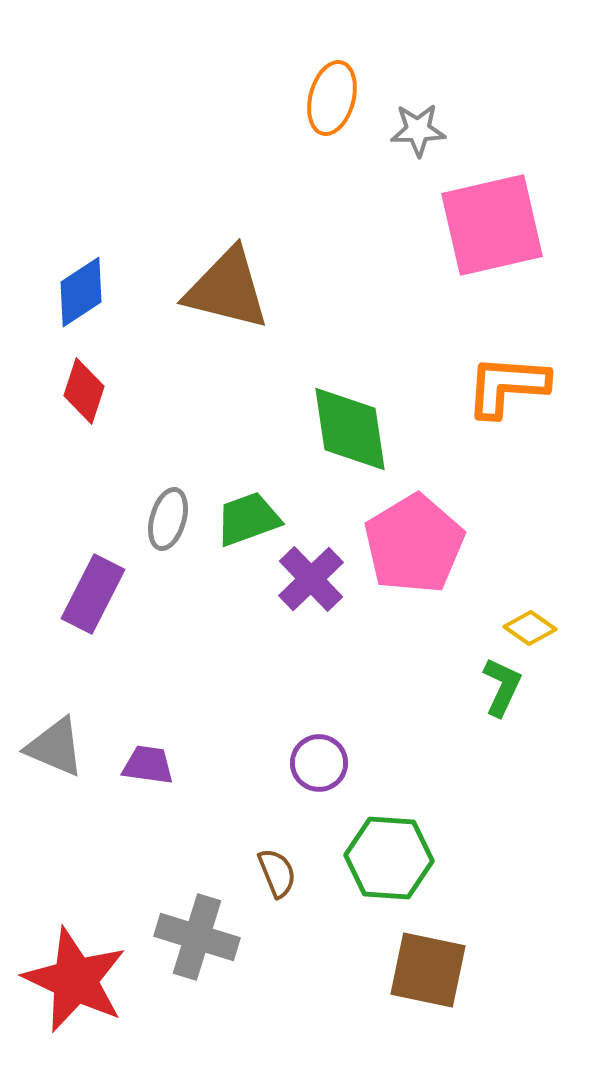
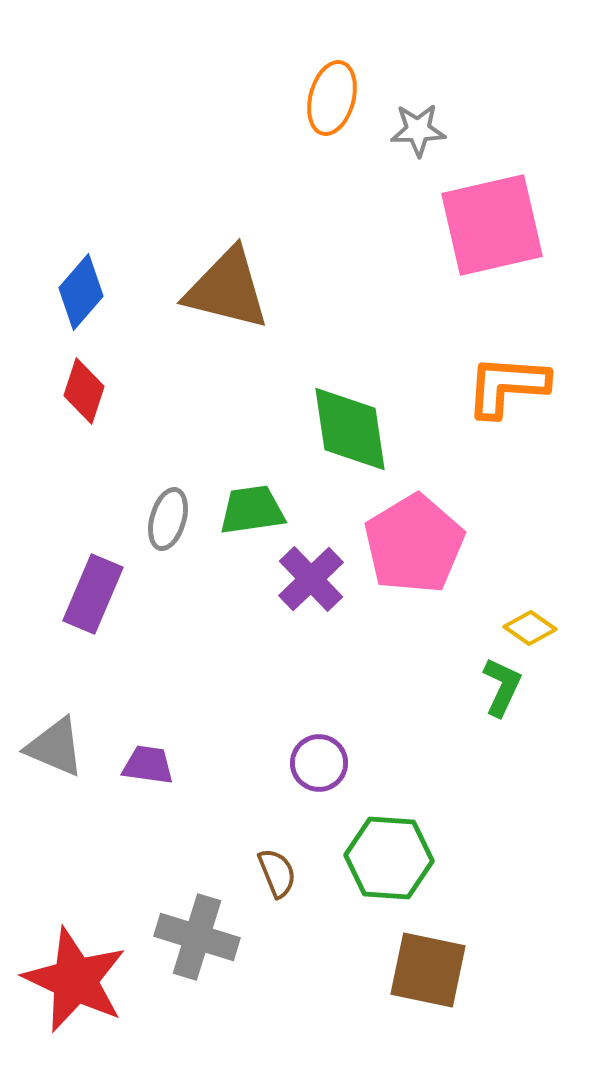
blue diamond: rotated 16 degrees counterclockwise
green trapezoid: moved 4 px right, 9 px up; rotated 12 degrees clockwise
purple rectangle: rotated 4 degrees counterclockwise
